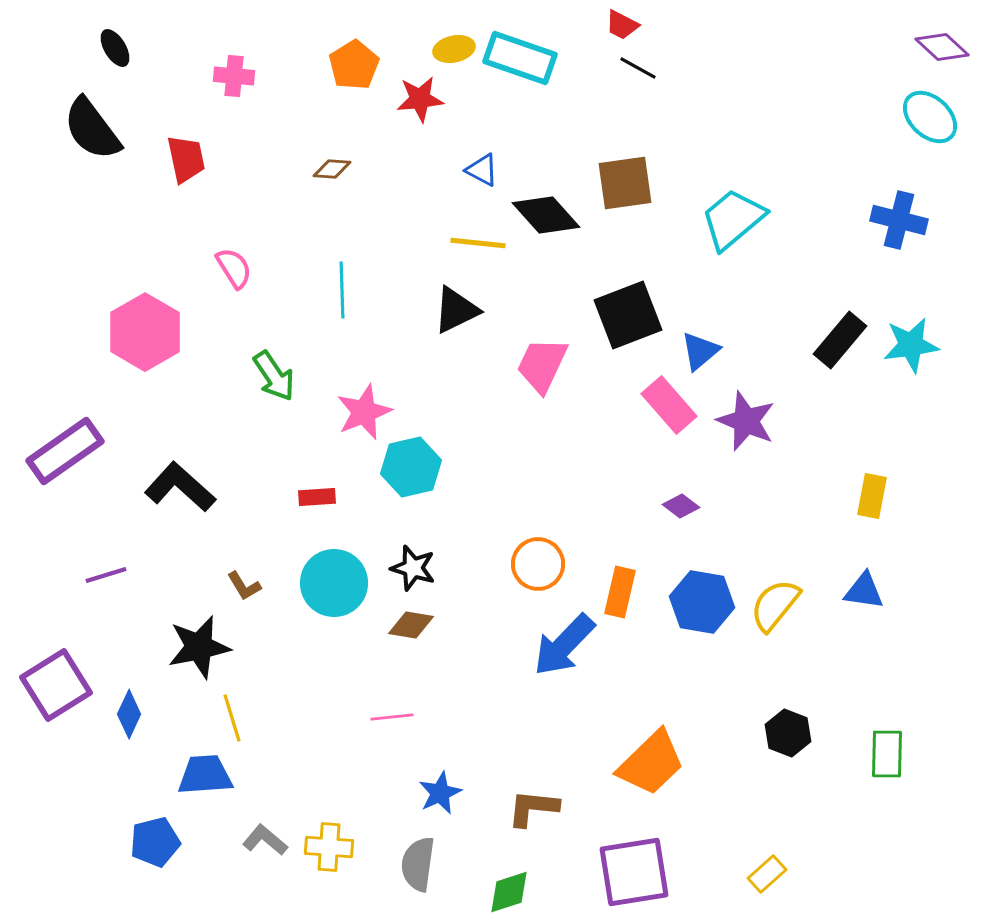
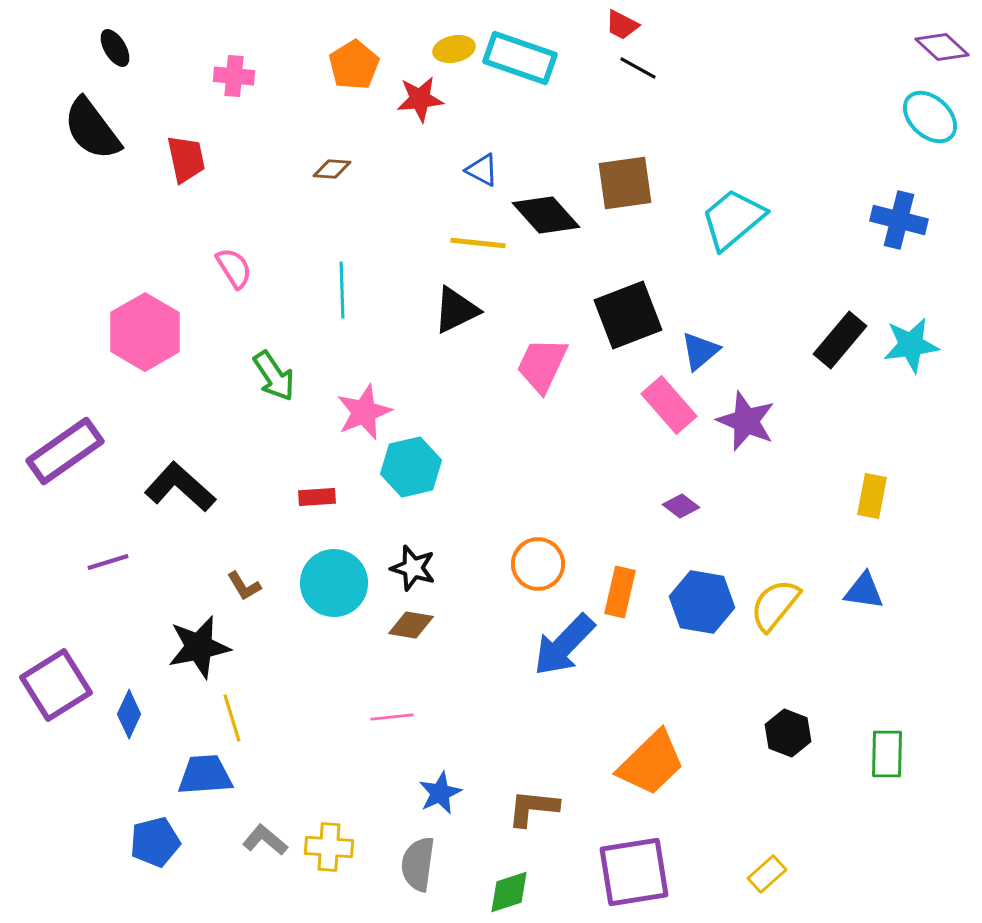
purple line at (106, 575): moved 2 px right, 13 px up
